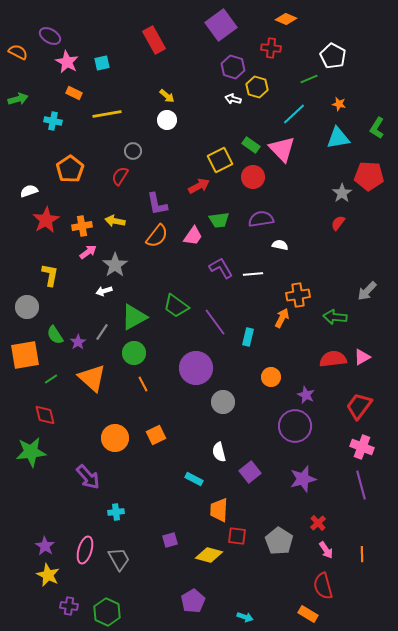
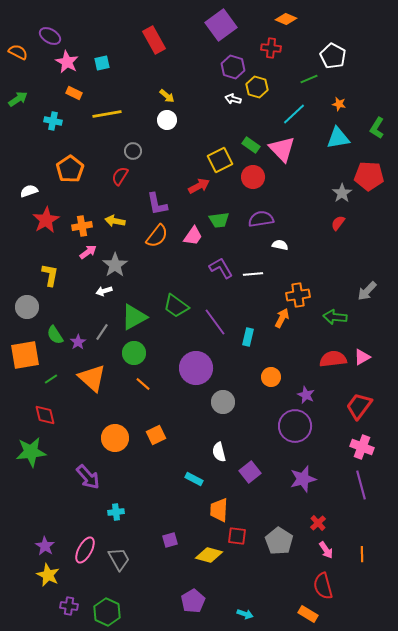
green arrow at (18, 99): rotated 18 degrees counterclockwise
orange line at (143, 384): rotated 21 degrees counterclockwise
pink ellipse at (85, 550): rotated 12 degrees clockwise
cyan arrow at (245, 617): moved 3 px up
